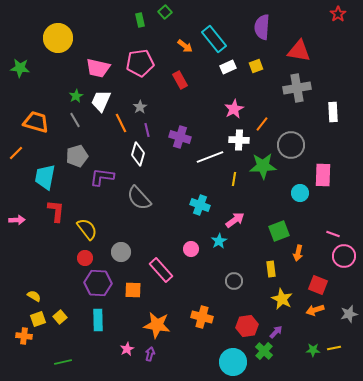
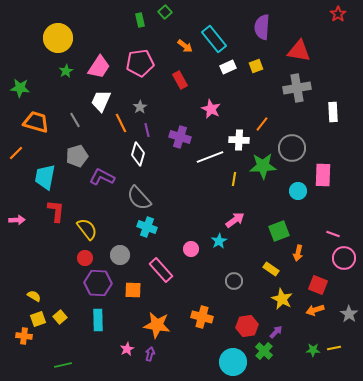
green star at (20, 68): moved 20 px down
pink trapezoid at (98, 68): moved 1 px right, 1 px up; rotated 70 degrees counterclockwise
green star at (76, 96): moved 10 px left, 25 px up
pink star at (234, 109): moved 23 px left; rotated 18 degrees counterclockwise
gray circle at (291, 145): moved 1 px right, 3 px down
purple L-shape at (102, 177): rotated 20 degrees clockwise
cyan circle at (300, 193): moved 2 px left, 2 px up
cyan cross at (200, 205): moved 53 px left, 22 px down
gray circle at (121, 252): moved 1 px left, 3 px down
pink circle at (344, 256): moved 2 px down
yellow rectangle at (271, 269): rotated 49 degrees counterclockwise
gray star at (349, 314): rotated 24 degrees counterclockwise
green line at (63, 362): moved 3 px down
